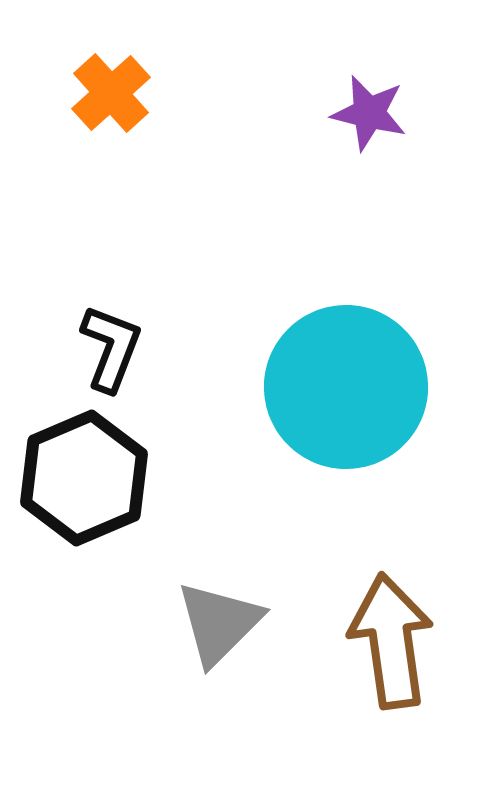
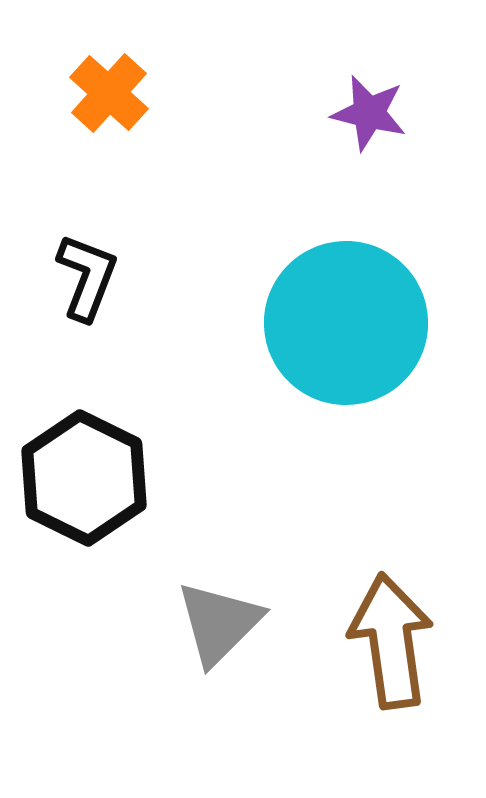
orange cross: moved 2 px left; rotated 6 degrees counterclockwise
black L-shape: moved 24 px left, 71 px up
cyan circle: moved 64 px up
black hexagon: rotated 11 degrees counterclockwise
